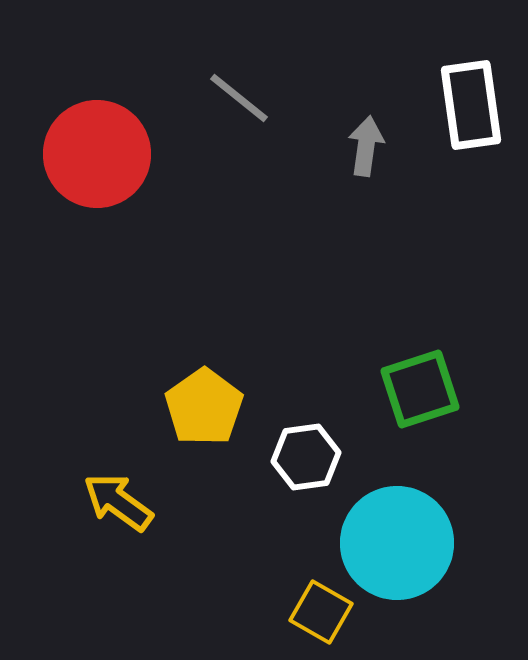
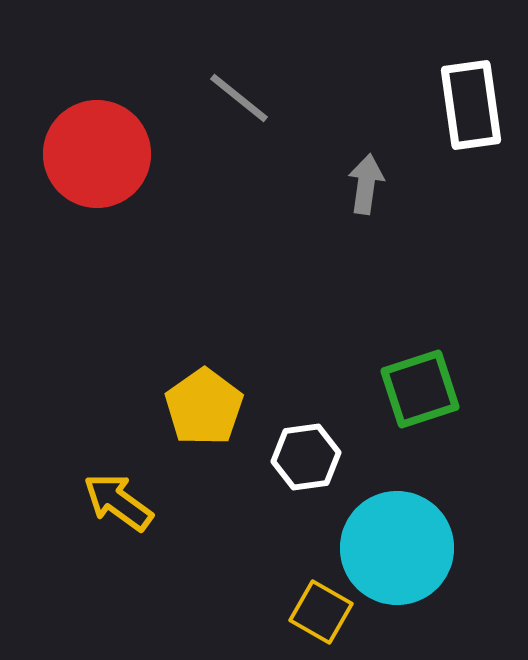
gray arrow: moved 38 px down
cyan circle: moved 5 px down
